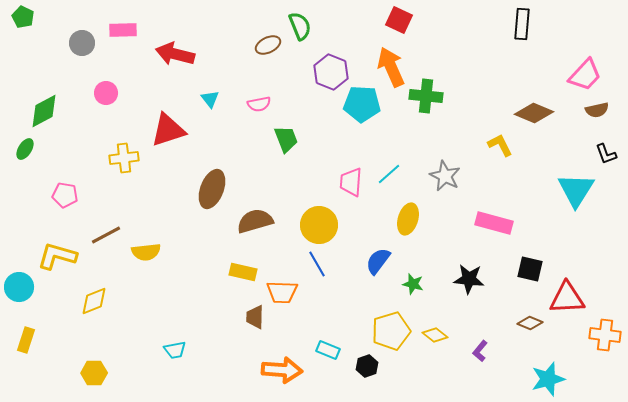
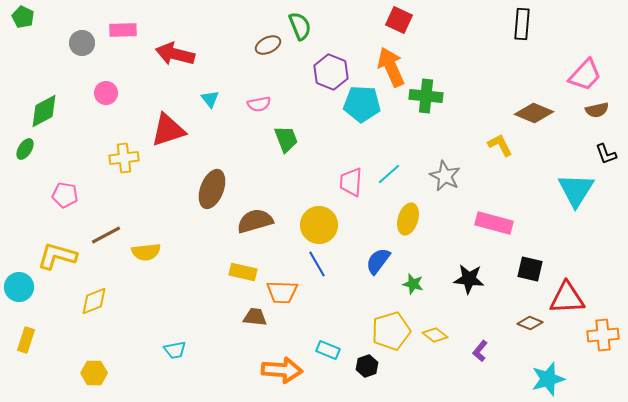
brown trapezoid at (255, 317): rotated 95 degrees clockwise
orange cross at (605, 335): moved 2 px left; rotated 12 degrees counterclockwise
